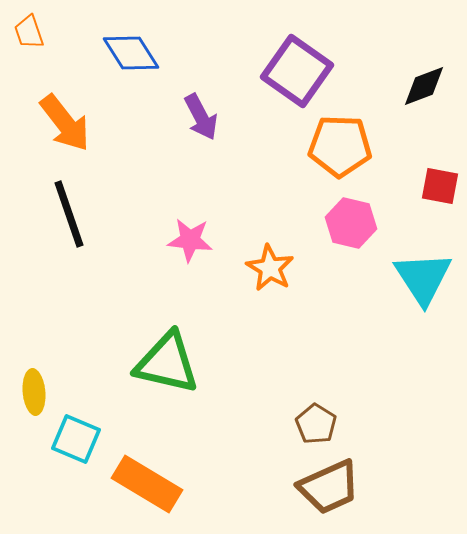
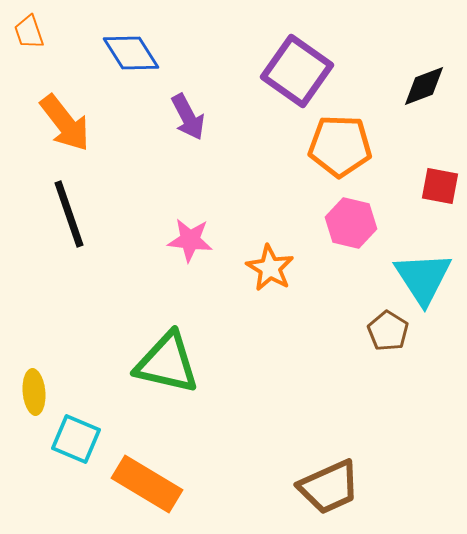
purple arrow: moved 13 px left
brown pentagon: moved 72 px right, 93 px up
